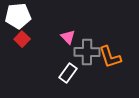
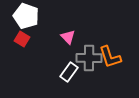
white pentagon: moved 8 px right; rotated 25 degrees clockwise
red square: rotated 14 degrees counterclockwise
gray cross: moved 2 px right, 6 px down
white rectangle: moved 1 px right, 1 px up
